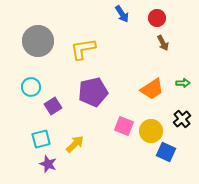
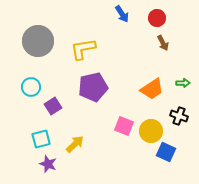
purple pentagon: moved 5 px up
black cross: moved 3 px left, 3 px up; rotated 30 degrees counterclockwise
